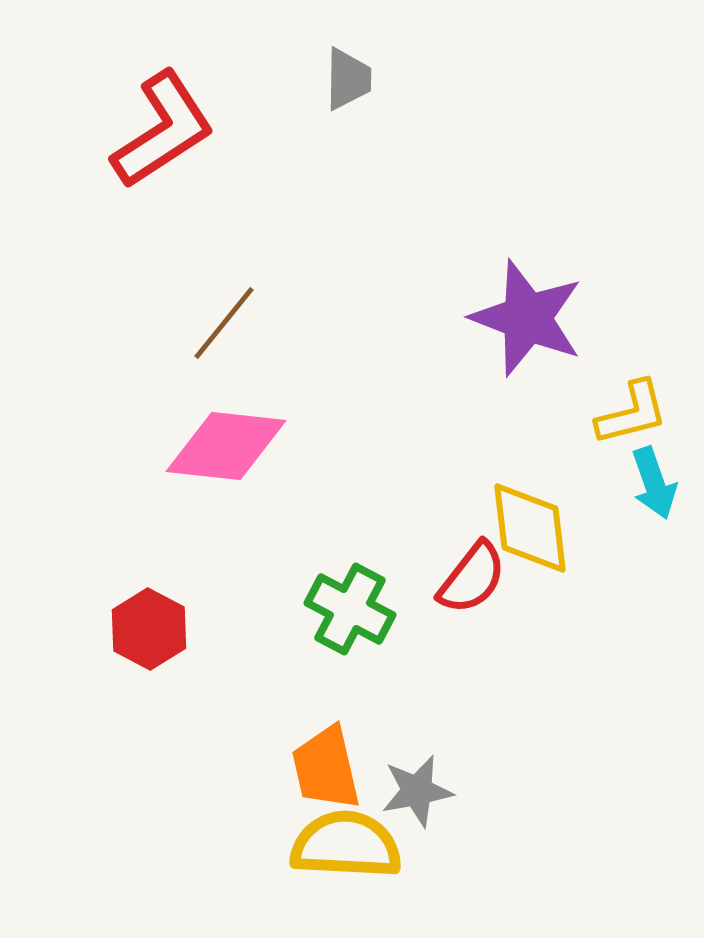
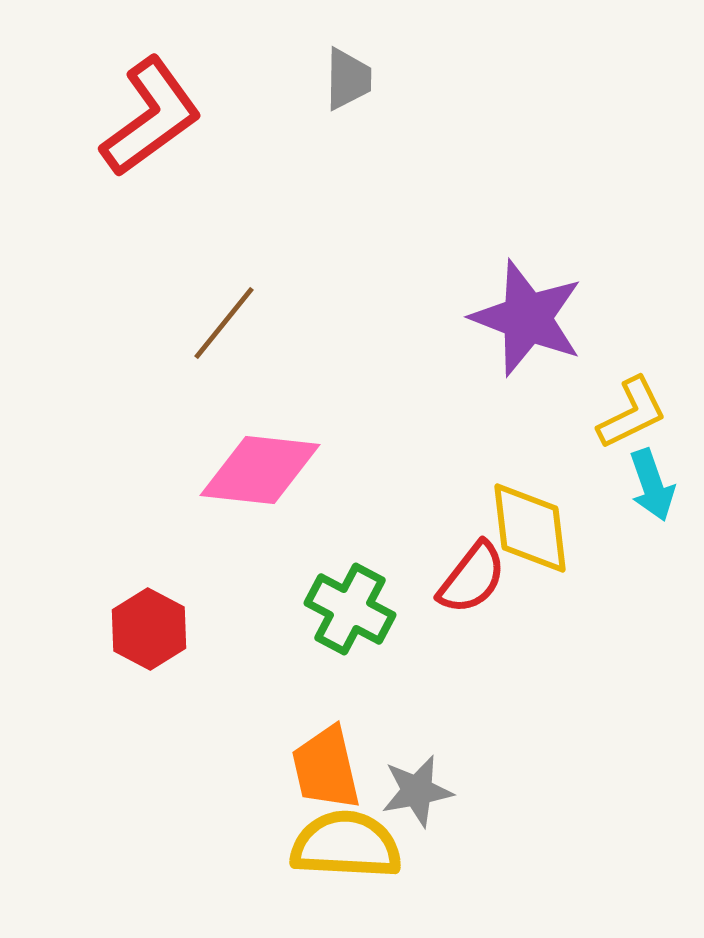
red L-shape: moved 12 px left, 13 px up; rotated 3 degrees counterclockwise
yellow L-shape: rotated 12 degrees counterclockwise
pink diamond: moved 34 px right, 24 px down
cyan arrow: moved 2 px left, 2 px down
